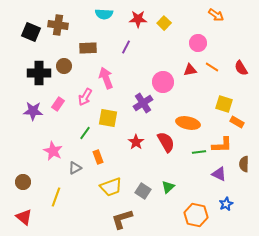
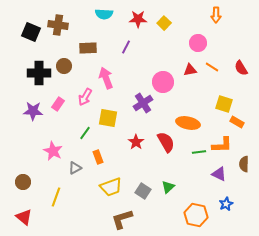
orange arrow at (216, 15): rotated 56 degrees clockwise
